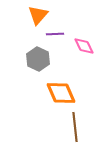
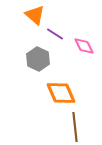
orange triangle: moved 3 px left; rotated 30 degrees counterclockwise
purple line: rotated 36 degrees clockwise
